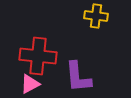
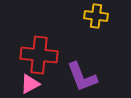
red cross: moved 1 px right, 1 px up
purple L-shape: moved 4 px right; rotated 16 degrees counterclockwise
